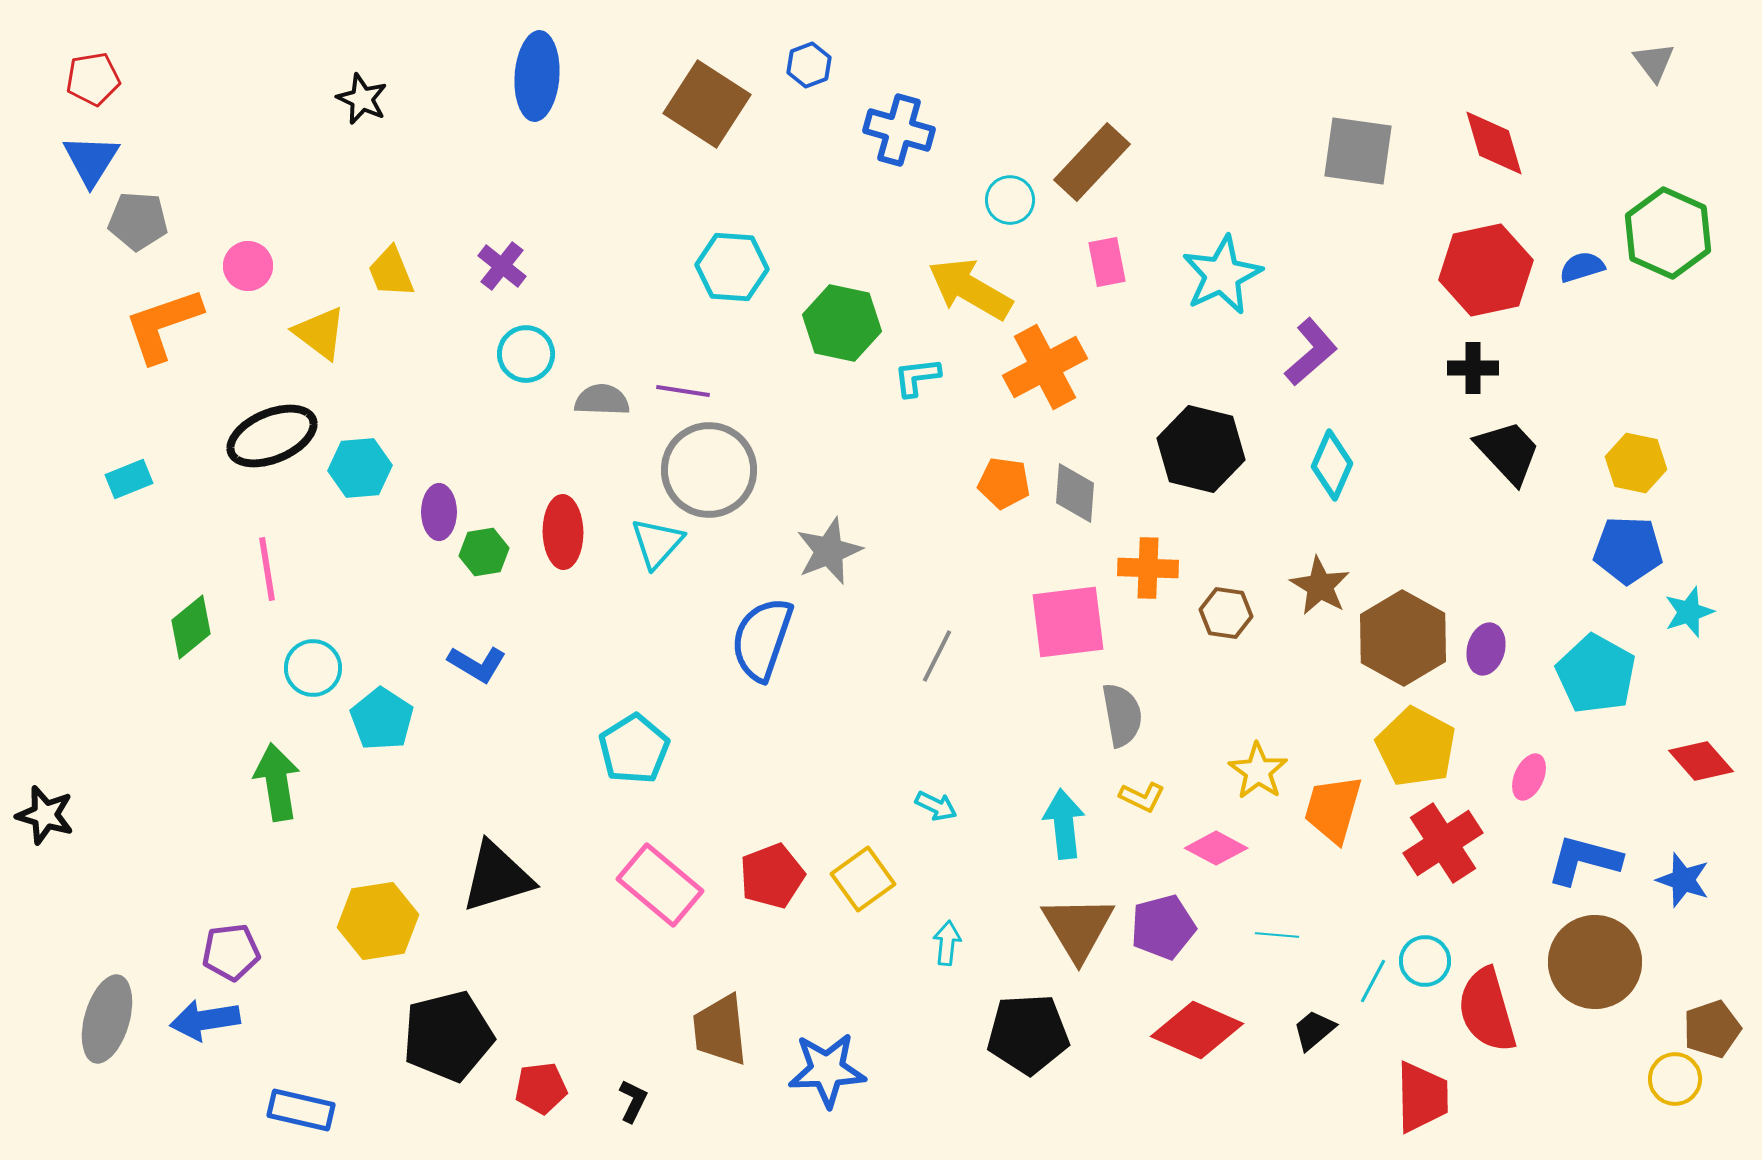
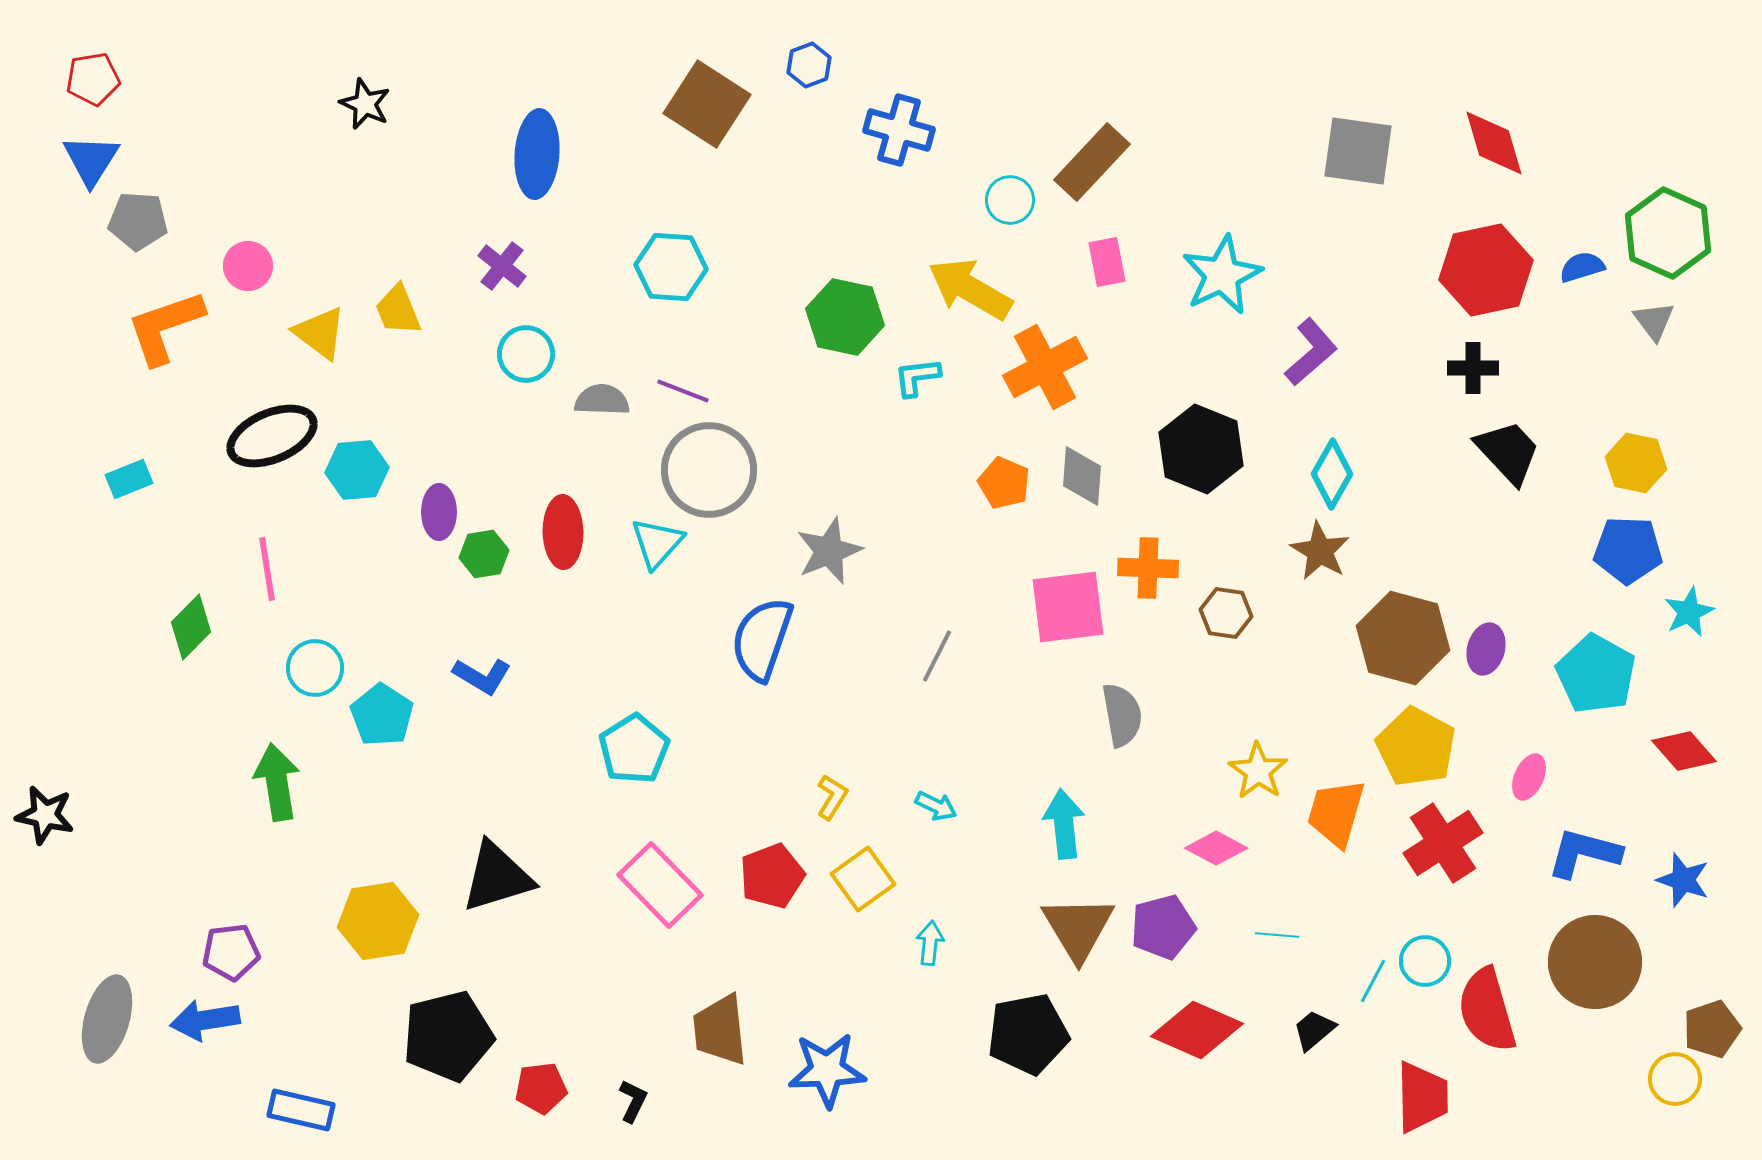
gray triangle at (1654, 62): moved 259 px down
blue ellipse at (537, 76): moved 78 px down
black star at (362, 99): moved 3 px right, 5 px down
cyan hexagon at (732, 267): moved 61 px left
yellow trapezoid at (391, 272): moved 7 px right, 38 px down
green hexagon at (842, 323): moved 3 px right, 6 px up
orange L-shape at (163, 325): moved 2 px right, 2 px down
purple line at (683, 391): rotated 12 degrees clockwise
black hexagon at (1201, 449): rotated 8 degrees clockwise
cyan diamond at (1332, 465): moved 9 px down; rotated 6 degrees clockwise
cyan hexagon at (360, 468): moved 3 px left, 2 px down
orange pentagon at (1004, 483): rotated 15 degrees clockwise
gray diamond at (1075, 493): moved 7 px right, 17 px up
green hexagon at (484, 552): moved 2 px down
brown star at (1320, 586): moved 35 px up
cyan star at (1689, 612): rotated 6 degrees counterclockwise
pink square at (1068, 622): moved 15 px up
green diamond at (191, 627): rotated 6 degrees counterclockwise
brown hexagon at (1403, 638): rotated 14 degrees counterclockwise
blue L-shape at (477, 664): moved 5 px right, 12 px down
cyan circle at (313, 668): moved 2 px right
cyan pentagon at (382, 719): moved 4 px up
red diamond at (1701, 761): moved 17 px left, 10 px up
yellow L-shape at (1142, 797): moved 310 px left; rotated 84 degrees counterclockwise
orange trapezoid at (1333, 809): moved 3 px right, 4 px down
black star at (45, 815): rotated 4 degrees counterclockwise
blue L-shape at (1584, 860): moved 7 px up
pink rectangle at (660, 885): rotated 6 degrees clockwise
cyan arrow at (947, 943): moved 17 px left
black pentagon at (1028, 1034): rotated 8 degrees counterclockwise
